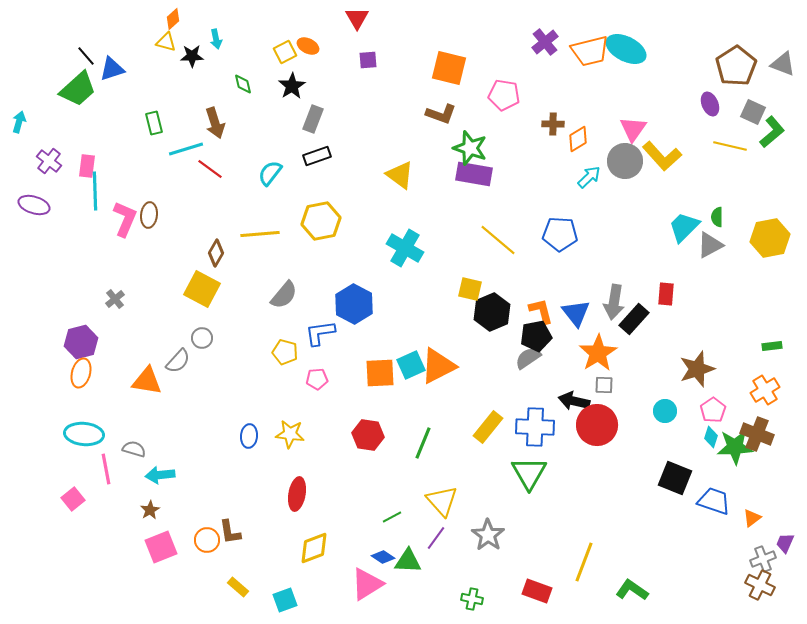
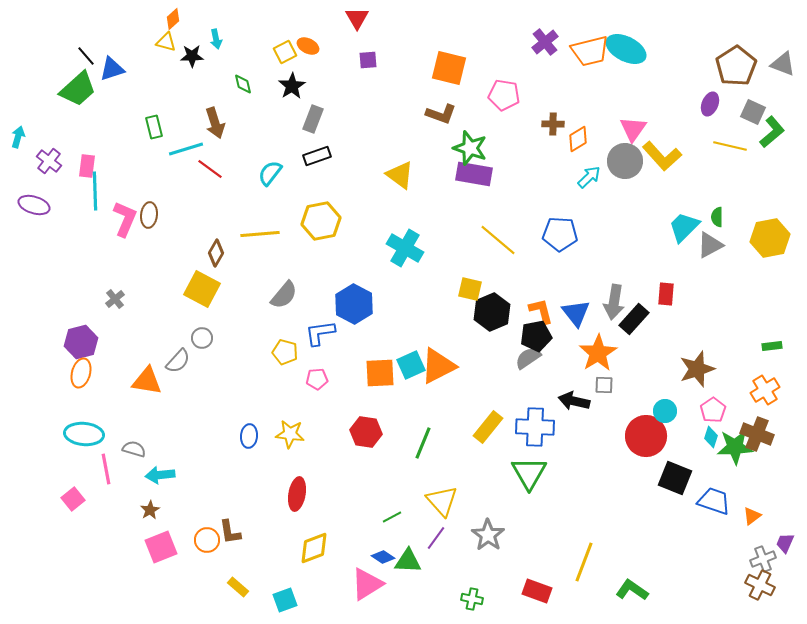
purple ellipse at (710, 104): rotated 45 degrees clockwise
cyan arrow at (19, 122): moved 1 px left, 15 px down
green rectangle at (154, 123): moved 4 px down
red circle at (597, 425): moved 49 px right, 11 px down
red hexagon at (368, 435): moved 2 px left, 3 px up
orange triangle at (752, 518): moved 2 px up
